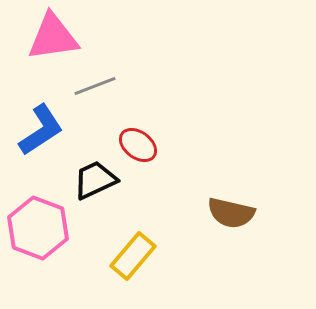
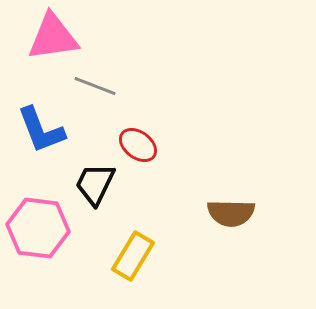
gray line: rotated 42 degrees clockwise
blue L-shape: rotated 102 degrees clockwise
black trapezoid: moved 4 px down; rotated 39 degrees counterclockwise
brown semicircle: rotated 12 degrees counterclockwise
pink hexagon: rotated 14 degrees counterclockwise
yellow rectangle: rotated 9 degrees counterclockwise
